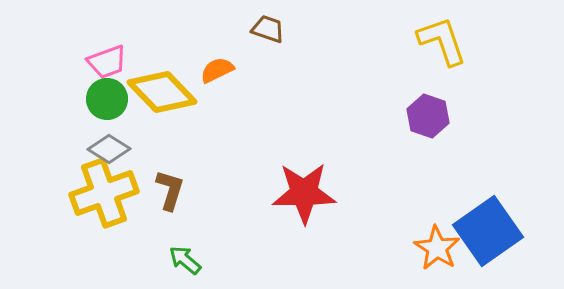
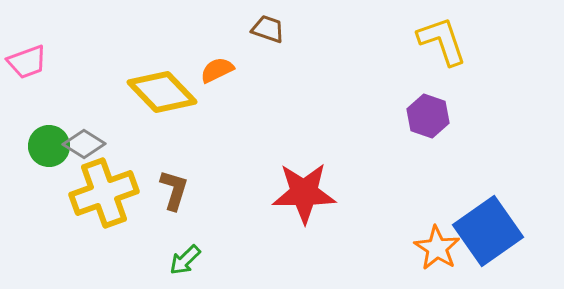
pink trapezoid: moved 80 px left
green circle: moved 58 px left, 47 px down
gray diamond: moved 25 px left, 5 px up
brown L-shape: moved 4 px right
green arrow: rotated 84 degrees counterclockwise
